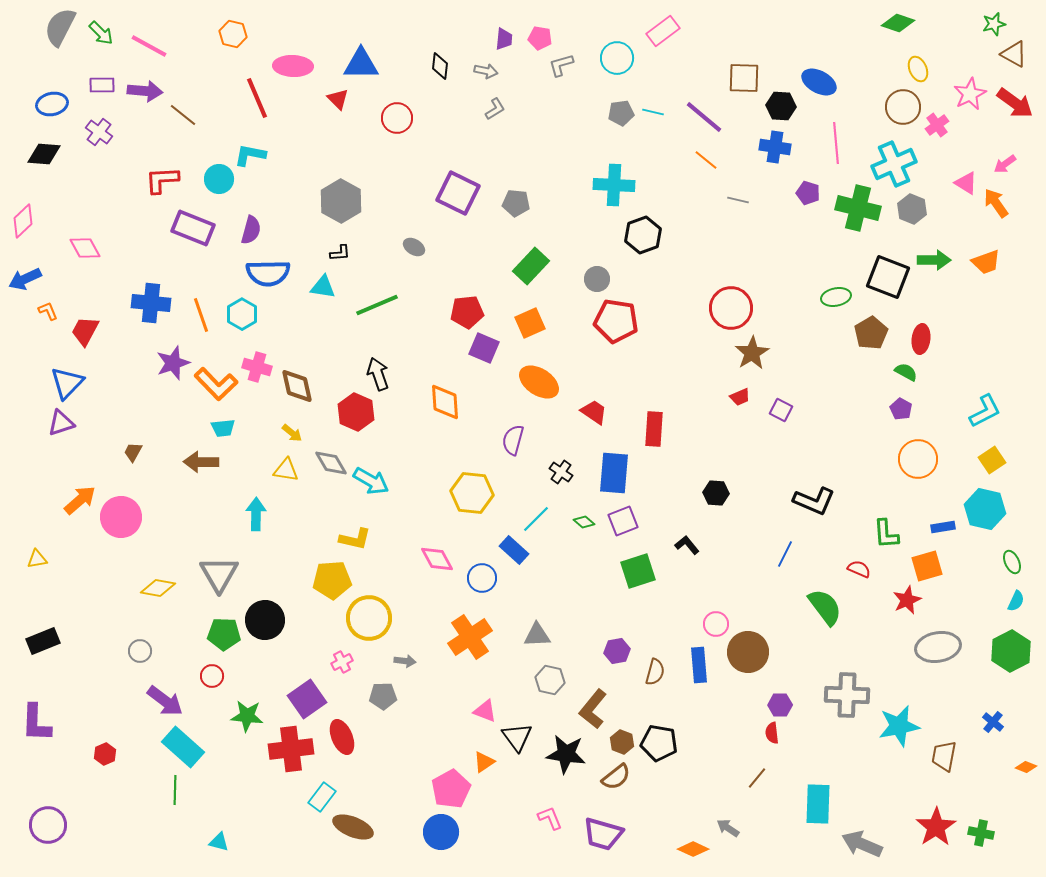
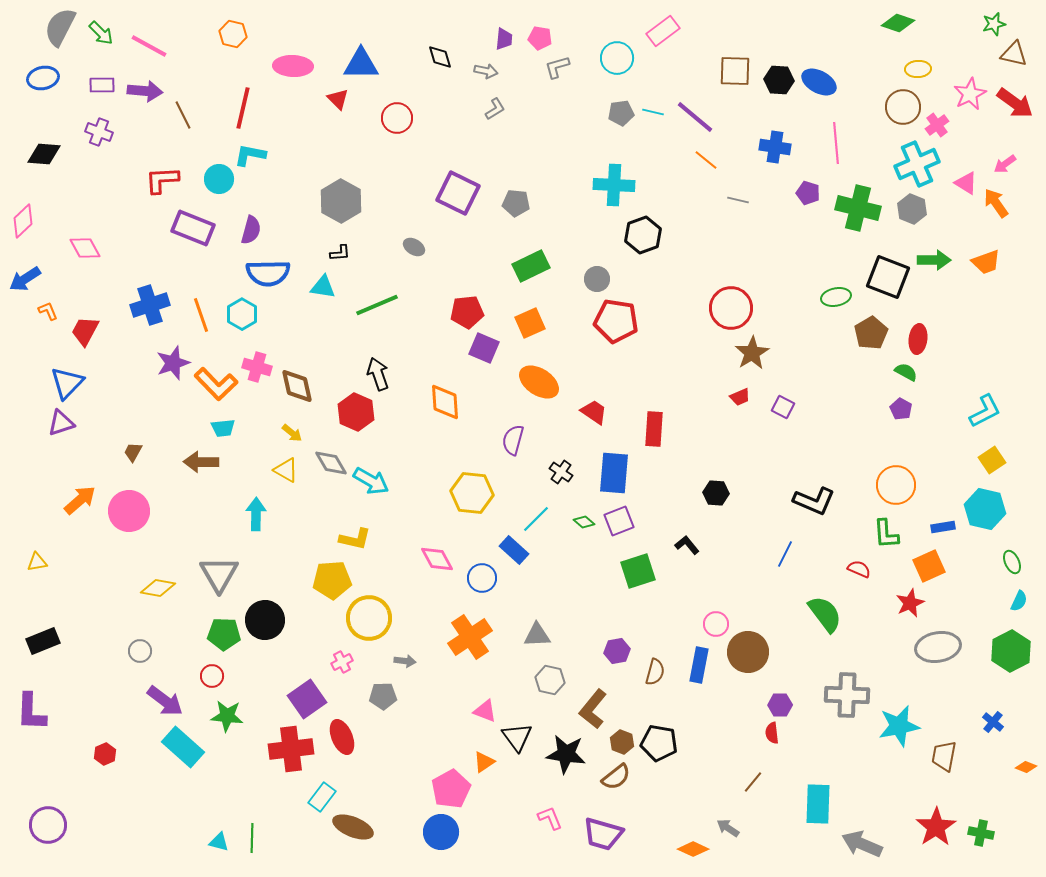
brown triangle at (1014, 54): rotated 16 degrees counterclockwise
gray L-shape at (561, 65): moved 4 px left, 2 px down
black diamond at (440, 66): moved 9 px up; rotated 24 degrees counterclockwise
yellow ellipse at (918, 69): rotated 70 degrees counterclockwise
brown square at (744, 78): moved 9 px left, 7 px up
red line at (257, 98): moved 14 px left, 10 px down; rotated 36 degrees clockwise
blue ellipse at (52, 104): moved 9 px left, 26 px up
black hexagon at (781, 106): moved 2 px left, 26 px up
brown line at (183, 115): rotated 24 degrees clockwise
purple line at (704, 117): moved 9 px left
purple cross at (99, 132): rotated 16 degrees counterclockwise
cyan cross at (894, 164): moved 23 px right
green rectangle at (531, 266): rotated 21 degrees clockwise
blue arrow at (25, 279): rotated 8 degrees counterclockwise
blue cross at (151, 303): moved 1 px left, 2 px down; rotated 24 degrees counterclockwise
red ellipse at (921, 339): moved 3 px left
purple square at (781, 410): moved 2 px right, 3 px up
orange circle at (918, 459): moved 22 px left, 26 px down
yellow triangle at (286, 470): rotated 20 degrees clockwise
pink circle at (121, 517): moved 8 px right, 6 px up
purple square at (623, 521): moved 4 px left
yellow triangle at (37, 559): moved 3 px down
orange square at (927, 566): moved 2 px right; rotated 8 degrees counterclockwise
red star at (907, 600): moved 3 px right, 3 px down
cyan semicircle at (1016, 601): moved 3 px right
green semicircle at (825, 607): moved 7 px down
blue rectangle at (699, 665): rotated 16 degrees clockwise
green star at (247, 716): moved 20 px left
purple L-shape at (36, 723): moved 5 px left, 11 px up
brown line at (757, 778): moved 4 px left, 4 px down
green line at (175, 790): moved 77 px right, 48 px down
